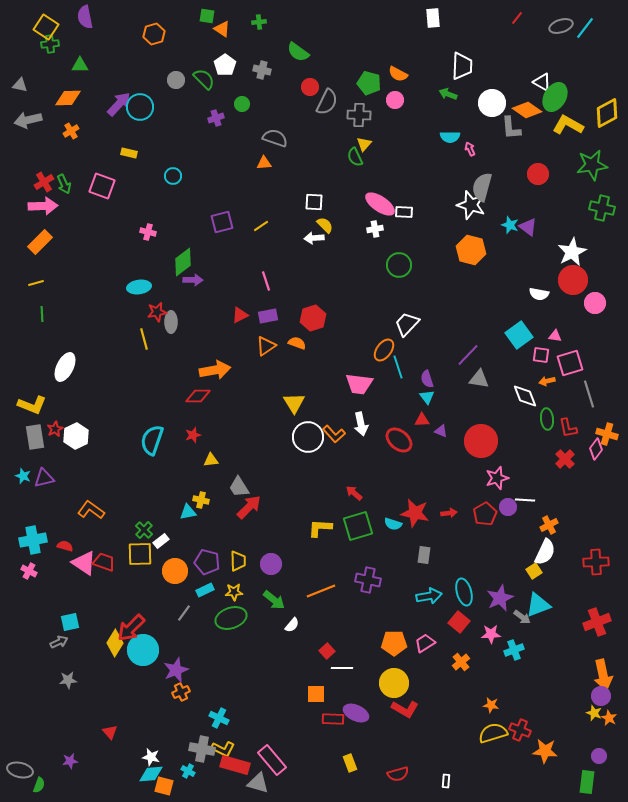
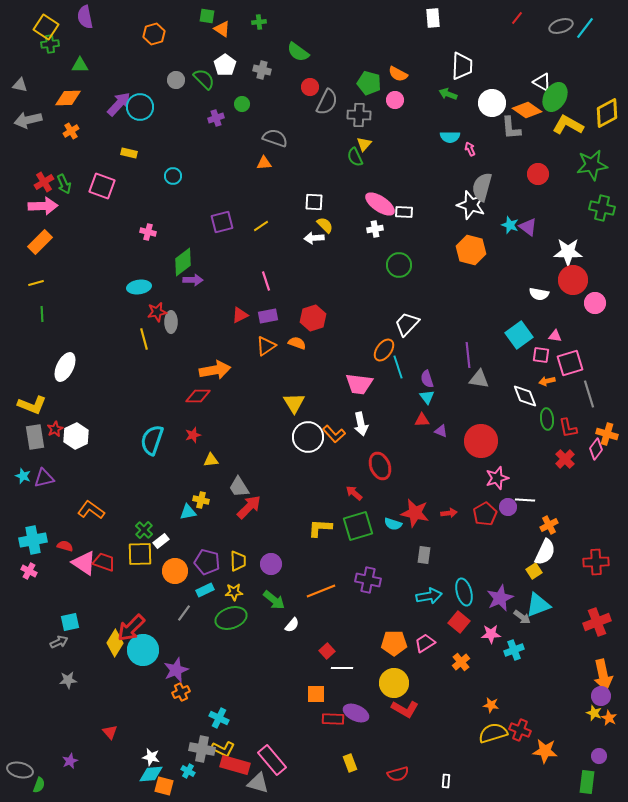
white star at (572, 252): moved 4 px left; rotated 28 degrees clockwise
purple line at (468, 355): rotated 50 degrees counterclockwise
red ellipse at (399, 440): moved 19 px left, 26 px down; rotated 28 degrees clockwise
purple star at (70, 761): rotated 14 degrees counterclockwise
